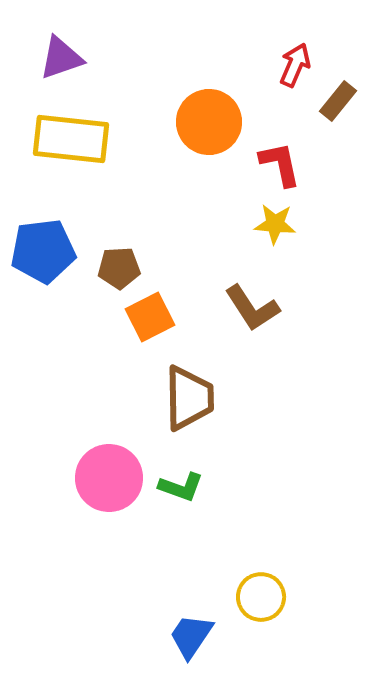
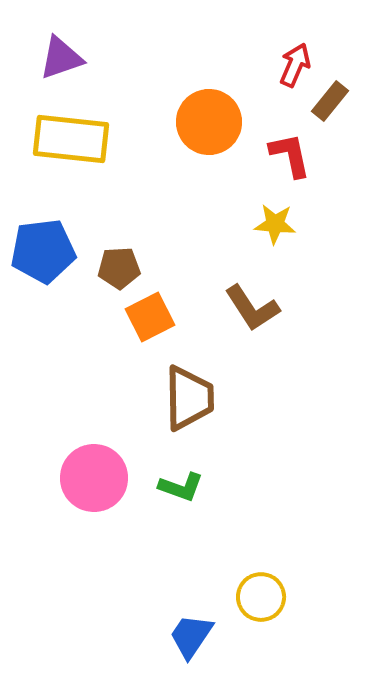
brown rectangle: moved 8 px left
red L-shape: moved 10 px right, 9 px up
pink circle: moved 15 px left
